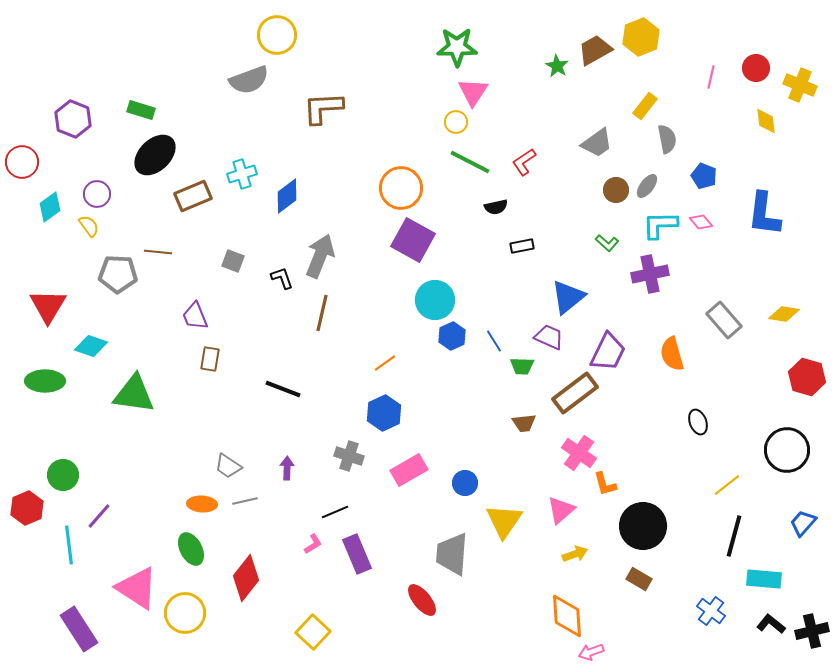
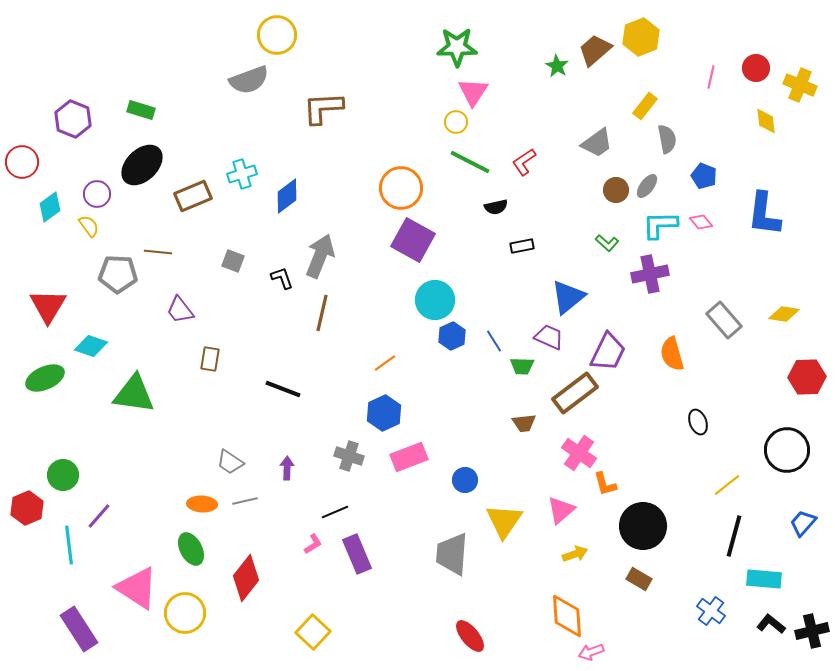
brown trapezoid at (595, 50): rotated 12 degrees counterclockwise
black ellipse at (155, 155): moved 13 px left, 10 px down
purple trapezoid at (195, 316): moved 15 px left, 6 px up; rotated 16 degrees counterclockwise
red hexagon at (807, 377): rotated 18 degrees counterclockwise
green ellipse at (45, 381): moved 3 px up; rotated 24 degrees counterclockwise
gray trapezoid at (228, 466): moved 2 px right, 4 px up
pink rectangle at (409, 470): moved 13 px up; rotated 9 degrees clockwise
blue circle at (465, 483): moved 3 px up
red ellipse at (422, 600): moved 48 px right, 36 px down
